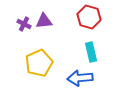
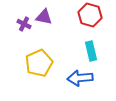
red hexagon: moved 1 px right, 2 px up
purple triangle: moved 4 px up; rotated 18 degrees clockwise
cyan rectangle: moved 1 px up
